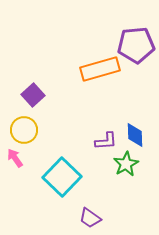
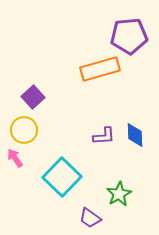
purple pentagon: moved 7 px left, 9 px up
purple square: moved 2 px down
purple L-shape: moved 2 px left, 5 px up
green star: moved 7 px left, 30 px down
